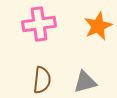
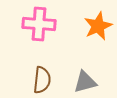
pink cross: rotated 12 degrees clockwise
